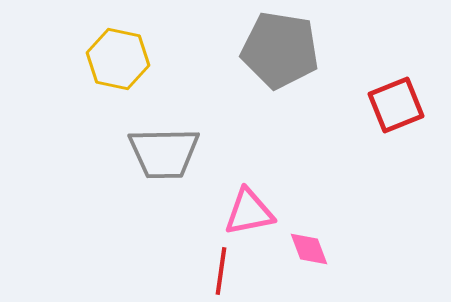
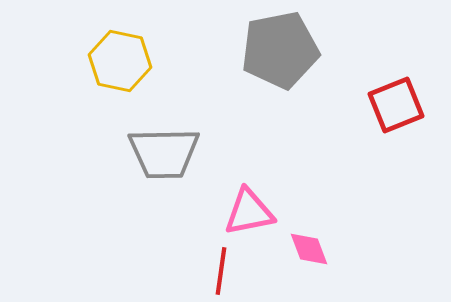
gray pentagon: rotated 20 degrees counterclockwise
yellow hexagon: moved 2 px right, 2 px down
